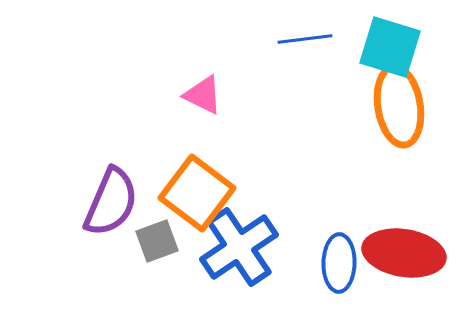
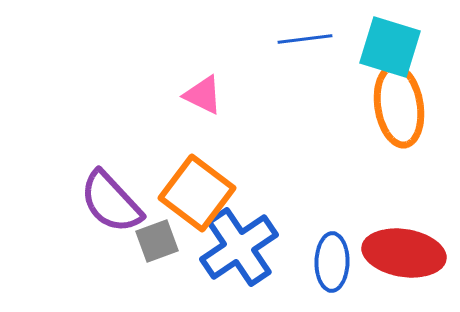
purple semicircle: rotated 114 degrees clockwise
blue ellipse: moved 7 px left, 1 px up
